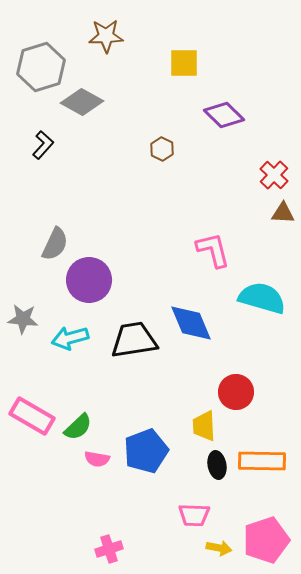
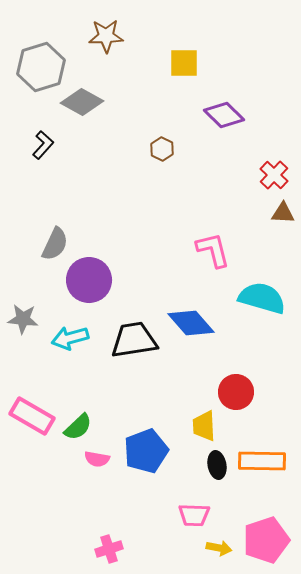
blue diamond: rotated 18 degrees counterclockwise
